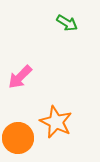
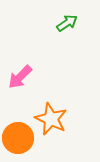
green arrow: rotated 65 degrees counterclockwise
orange star: moved 5 px left, 3 px up
